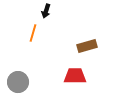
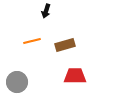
orange line: moved 1 px left, 8 px down; rotated 60 degrees clockwise
brown rectangle: moved 22 px left, 1 px up
gray circle: moved 1 px left
